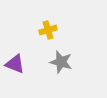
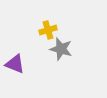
gray star: moved 13 px up
